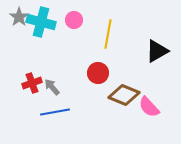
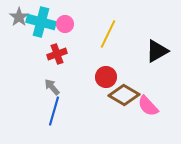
pink circle: moved 9 px left, 4 px down
yellow line: rotated 16 degrees clockwise
red circle: moved 8 px right, 4 px down
red cross: moved 25 px right, 29 px up
brown diamond: rotated 8 degrees clockwise
pink semicircle: moved 1 px left, 1 px up
blue line: moved 1 px left, 1 px up; rotated 64 degrees counterclockwise
